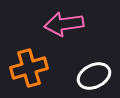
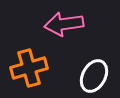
white ellipse: rotated 36 degrees counterclockwise
